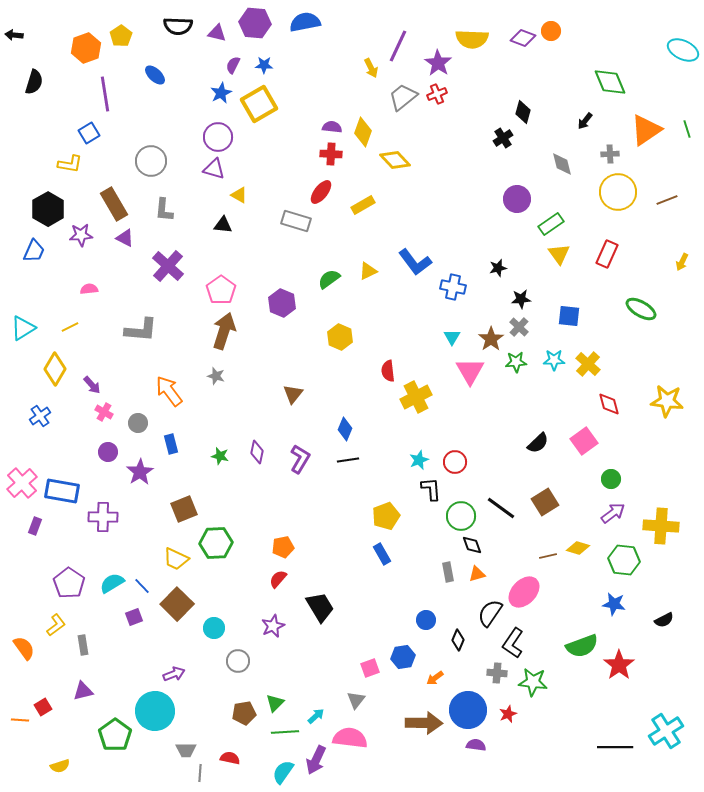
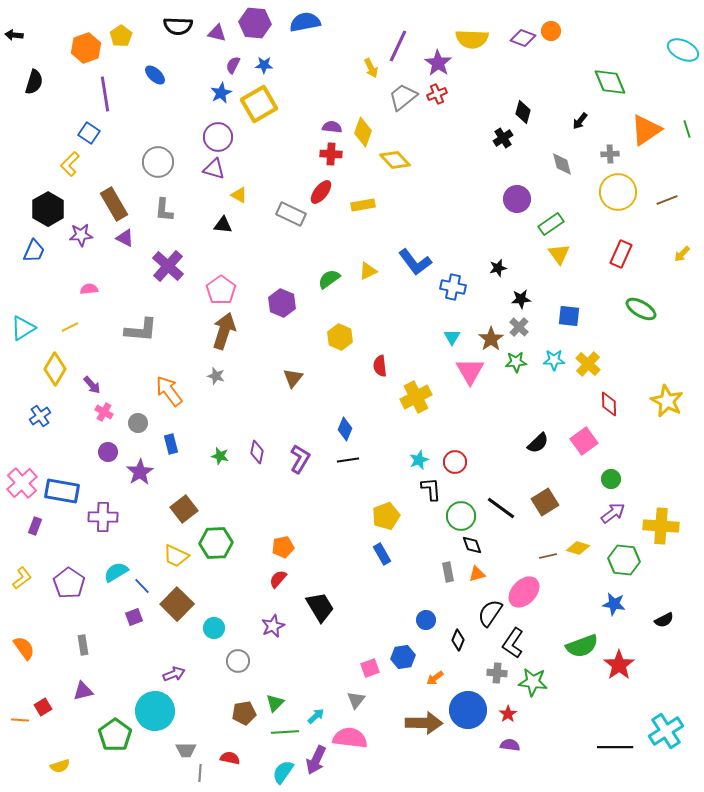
black arrow at (585, 121): moved 5 px left
blue square at (89, 133): rotated 25 degrees counterclockwise
gray circle at (151, 161): moved 7 px right, 1 px down
yellow L-shape at (70, 164): rotated 125 degrees clockwise
yellow rectangle at (363, 205): rotated 20 degrees clockwise
gray rectangle at (296, 221): moved 5 px left, 7 px up; rotated 8 degrees clockwise
red rectangle at (607, 254): moved 14 px right
yellow arrow at (682, 262): moved 8 px up; rotated 18 degrees clockwise
red semicircle at (388, 371): moved 8 px left, 5 px up
brown triangle at (293, 394): moved 16 px up
yellow star at (667, 401): rotated 20 degrees clockwise
red diamond at (609, 404): rotated 15 degrees clockwise
brown square at (184, 509): rotated 16 degrees counterclockwise
yellow trapezoid at (176, 559): moved 3 px up
cyan semicircle at (112, 583): moved 4 px right, 11 px up
yellow L-shape at (56, 625): moved 34 px left, 47 px up
red star at (508, 714): rotated 12 degrees counterclockwise
purple semicircle at (476, 745): moved 34 px right
